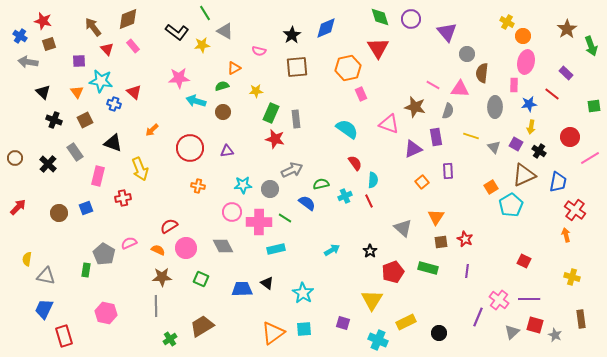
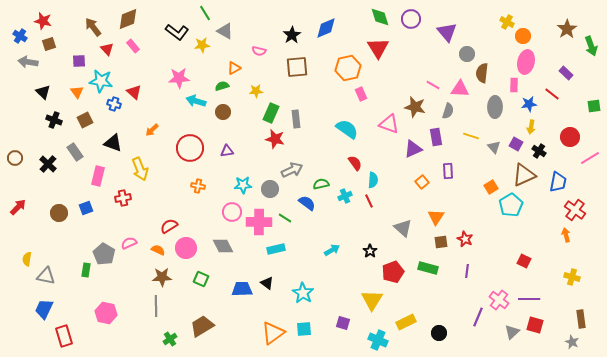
gray star at (555, 335): moved 17 px right, 7 px down
